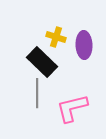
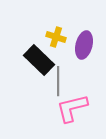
purple ellipse: rotated 16 degrees clockwise
black rectangle: moved 3 px left, 2 px up
gray line: moved 21 px right, 12 px up
